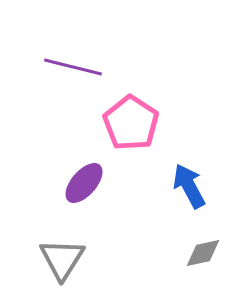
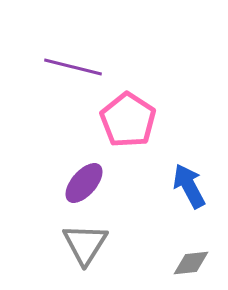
pink pentagon: moved 3 px left, 3 px up
gray diamond: moved 12 px left, 10 px down; rotated 6 degrees clockwise
gray triangle: moved 23 px right, 15 px up
